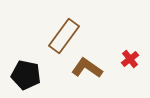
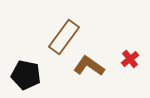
brown rectangle: moved 1 px down
brown L-shape: moved 2 px right, 2 px up
